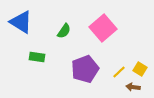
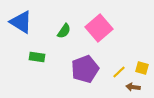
pink square: moved 4 px left
yellow square: moved 2 px right, 1 px up; rotated 16 degrees counterclockwise
